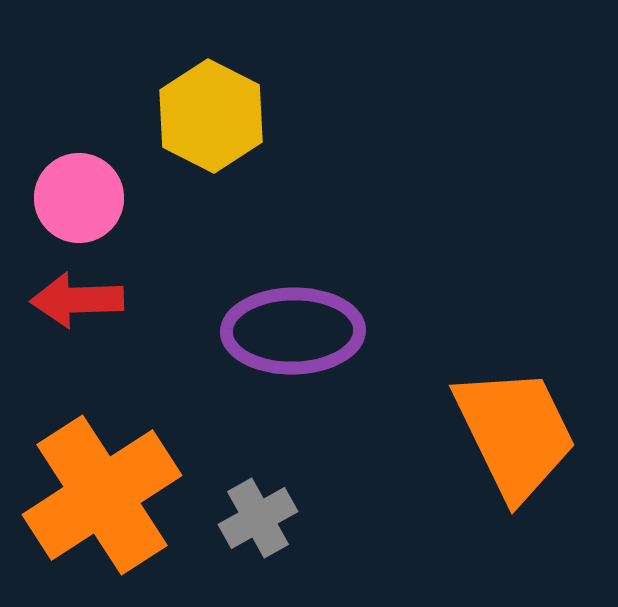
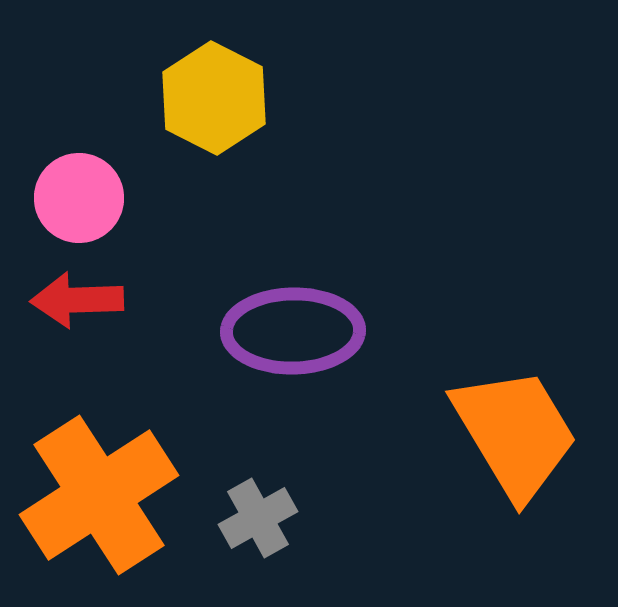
yellow hexagon: moved 3 px right, 18 px up
orange trapezoid: rotated 5 degrees counterclockwise
orange cross: moved 3 px left
